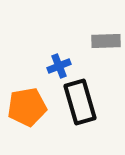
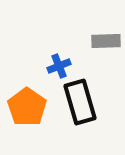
orange pentagon: rotated 27 degrees counterclockwise
